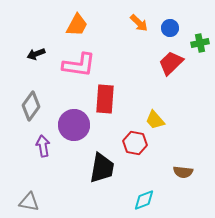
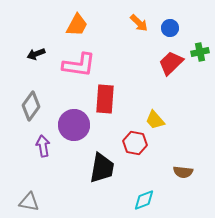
green cross: moved 9 px down
